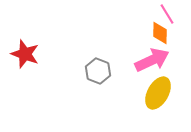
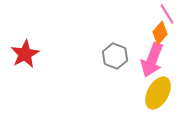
orange diamond: rotated 40 degrees clockwise
red star: rotated 24 degrees clockwise
pink arrow: rotated 136 degrees clockwise
gray hexagon: moved 17 px right, 15 px up
